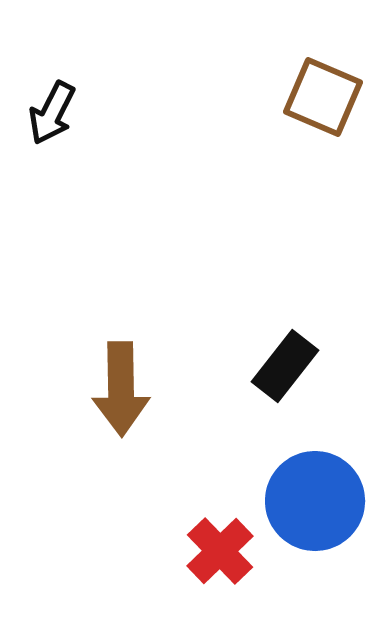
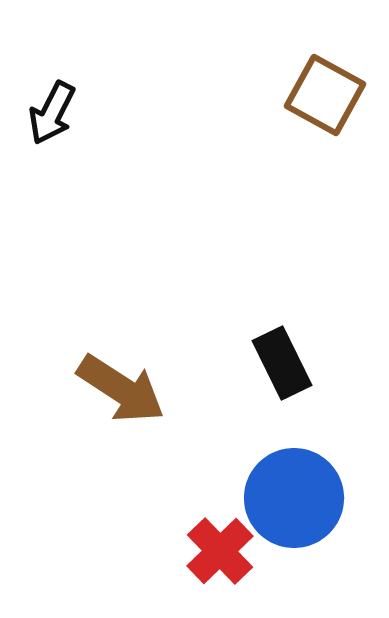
brown square: moved 2 px right, 2 px up; rotated 6 degrees clockwise
black rectangle: moved 3 px left, 3 px up; rotated 64 degrees counterclockwise
brown arrow: rotated 56 degrees counterclockwise
blue circle: moved 21 px left, 3 px up
